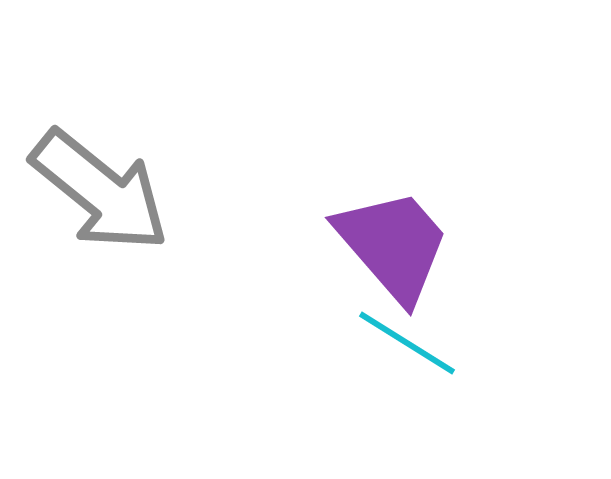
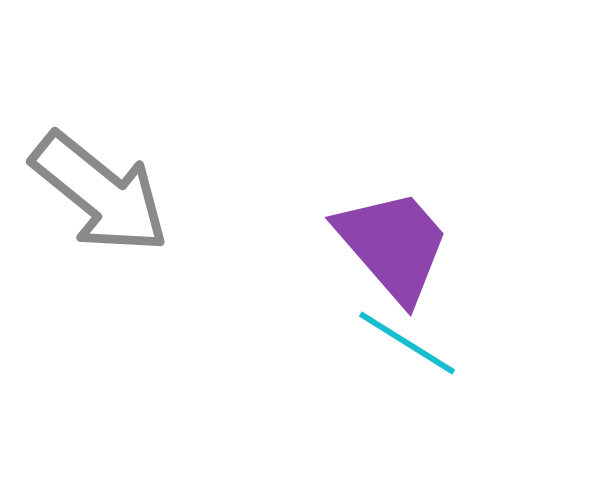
gray arrow: moved 2 px down
